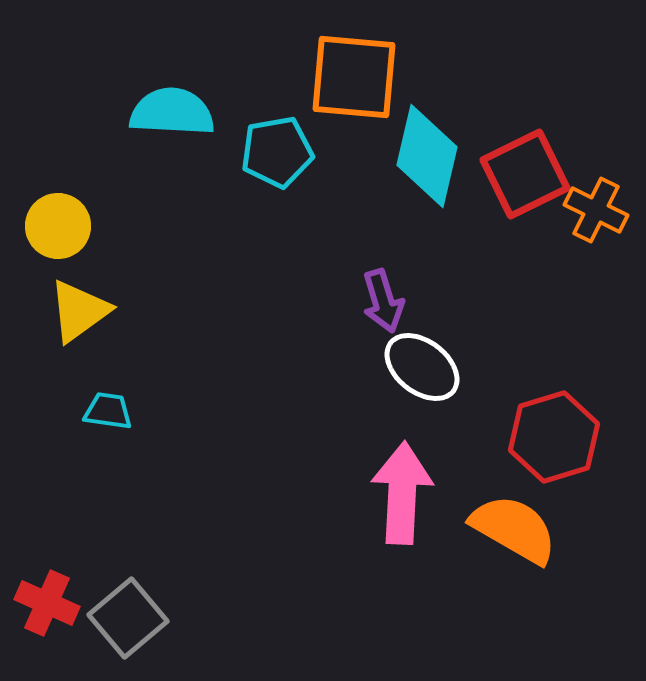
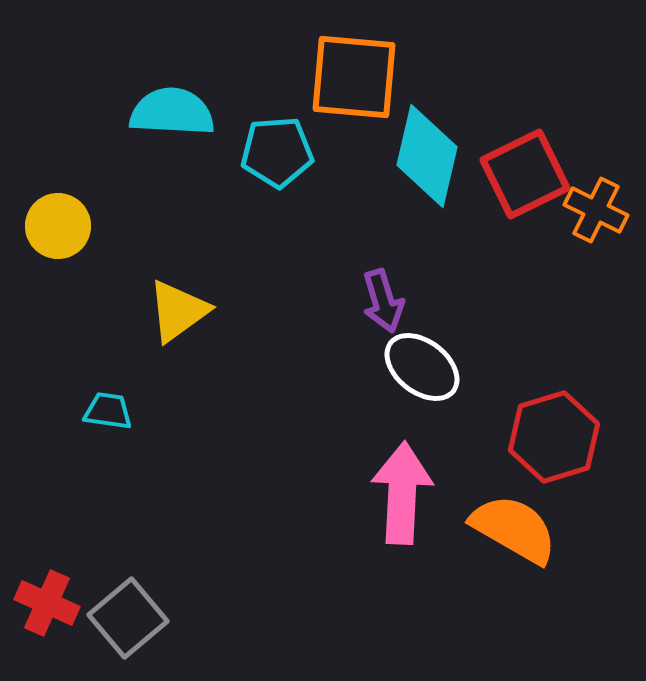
cyan pentagon: rotated 6 degrees clockwise
yellow triangle: moved 99 px right
